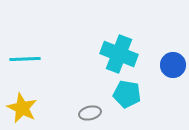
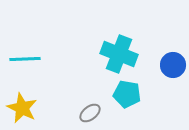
gray ellipse: rotated 25 degrees counterclockwise
